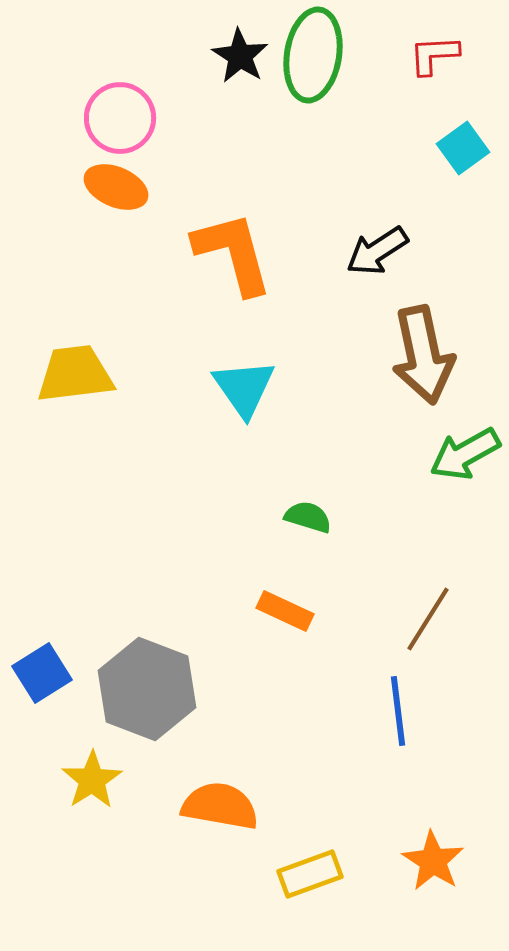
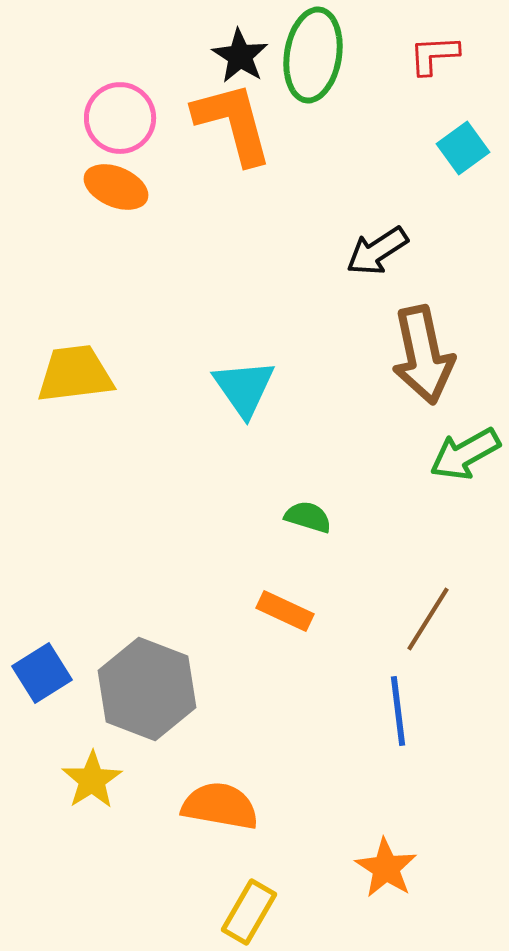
orange L-shape: moved 130 px up
orange star: moved 47 px left, 7 px down
yellow rectangle: moved 61 px left, 38 px down; rotated 40 degrees counterclockwise
